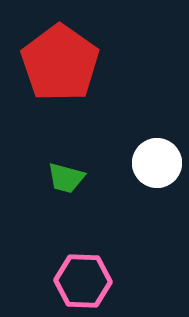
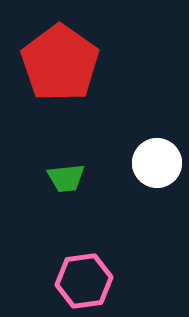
green trapezoid: rotated 21 degrees counterclockwise
pink hexagon: moved 1 px right; rotated 10 degrees counterclockwise
